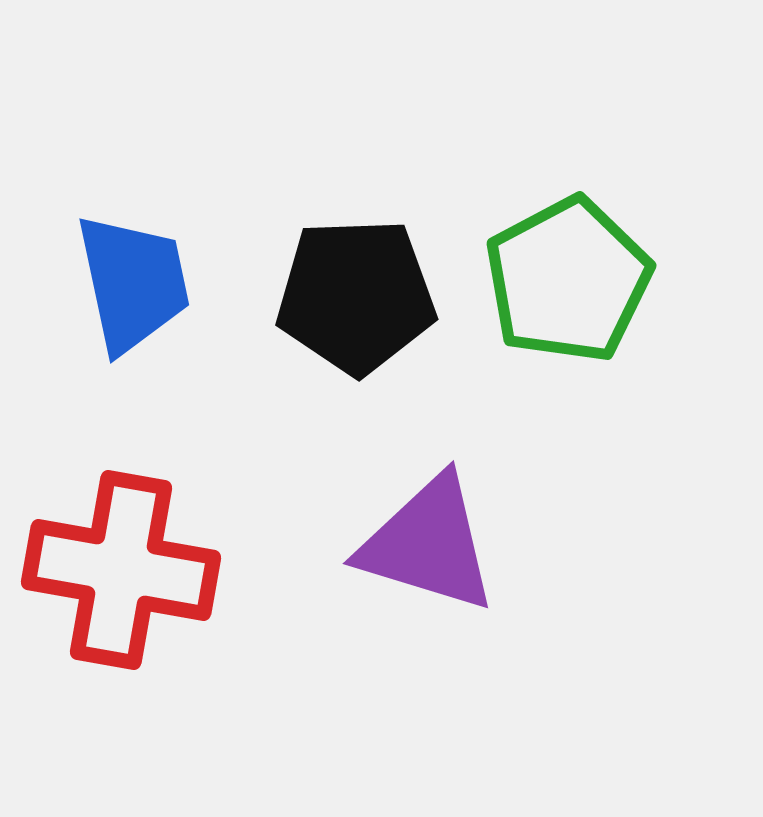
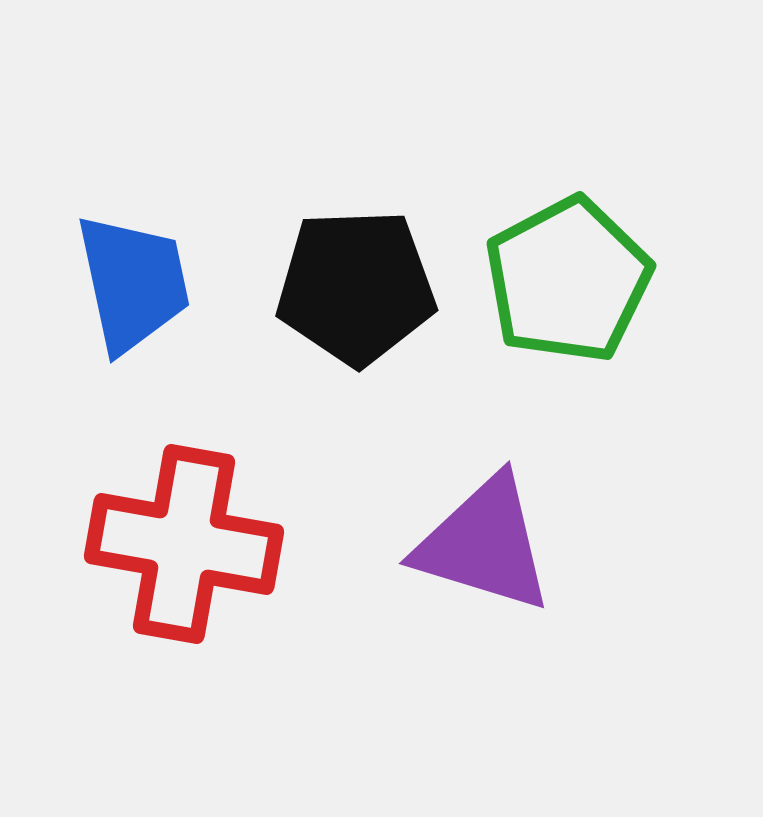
black pentagon: moved 9 px up
purple triangle: moved 56 px right
red cross: moved 63 px right, 26 px up
